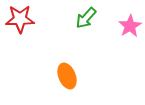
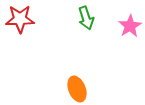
green arrow: rotated 60 degrees counterclockwise
orange ellipse: moved 10 px right, 13 px down
